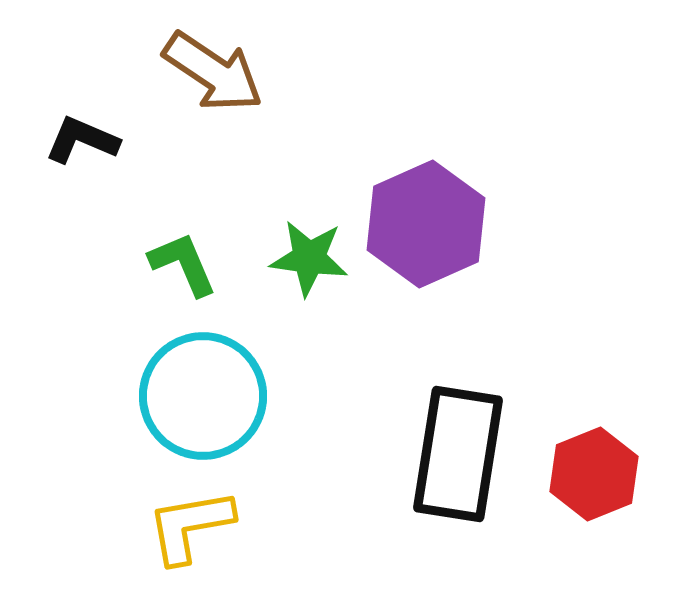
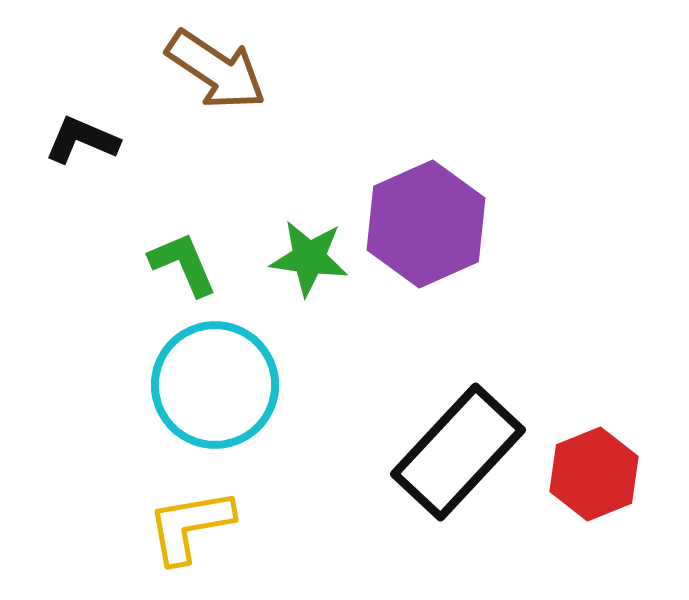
brown arrow: moved 3 px right, 2 px up
cyan circle: moved 12 px right, 11 px up
black rectangle: moved 2 px up; rotated 34 degrees clockwise
